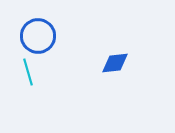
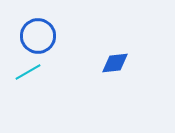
cyan line: rotated 76 degrees clockwise
